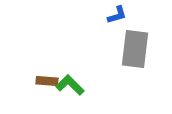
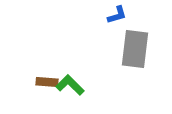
brown rectangle: moved 1 px down
